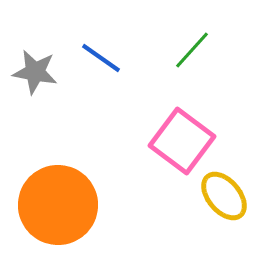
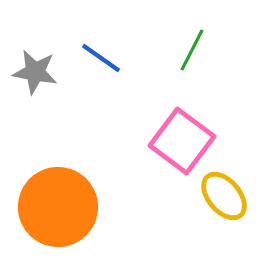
green line: rotated 15 degrees counterclockwise
orange circle: moved 2 px down
